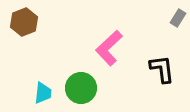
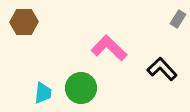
gray rectangle: moved 1 px down
brown hexagon: rotated 20 degrees clockwise
pink L-shape: rotated 87 degrees clockwise
black L-shape: rotated 36 degrees counterclockwise
